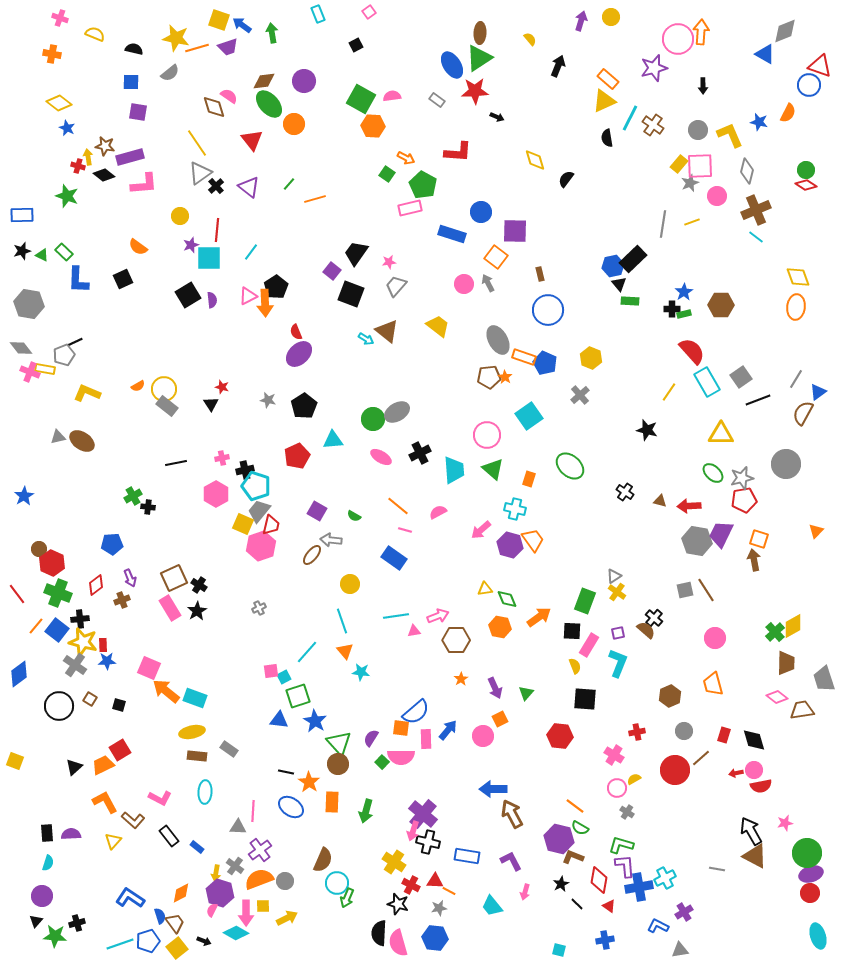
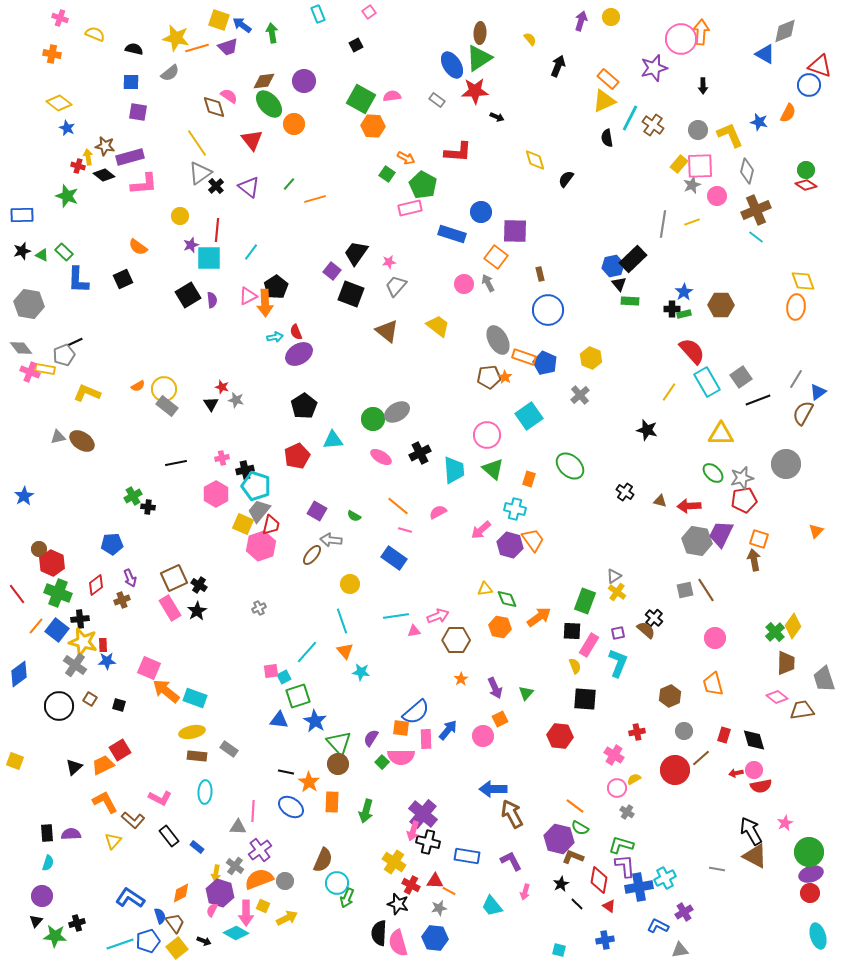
pink circle at (678, 39): moved 3 px right
gray star at (690, 183): moved 2 px right, 2 px down
yellow diamond at (798, 277): moved 5 px right, 4 px down
cyan arrow at (366, 339): moved 91 px left, 2 px up; rotated 42 degrees counterclockwise
purple ellipse at (299, 354): rotated 12 degrees clockwise
gray star at (268, 400): moved 32 px left
yellow diamond at (793, 626): rotated 25 degrees counterclockwise
pink star at (785, 823): rotated 14 degrees counterclockwise
green circle at (807, 853): moved 2 px right, 1 px up
yellow square at (263, 906): rotated 24 degrees clockwise
